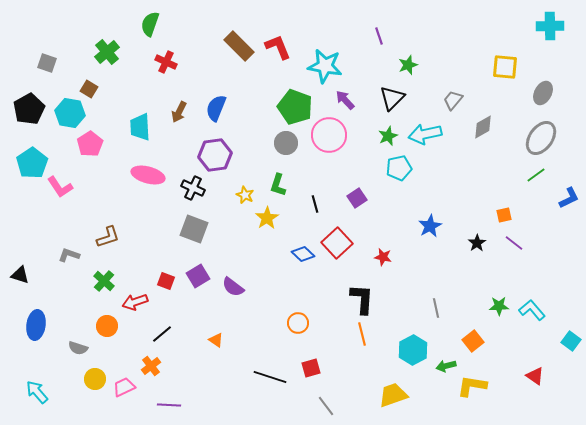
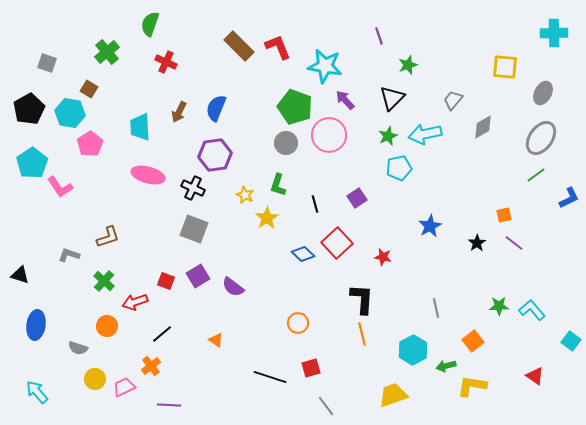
cyan cross at (550, 26): moved 4 px right, 7 px down
